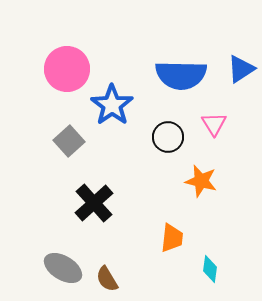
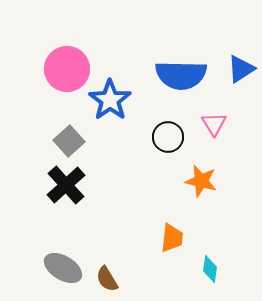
blue star: moved 2 px left, 5 px up
black cross: moved 28 px left, 18 px up
